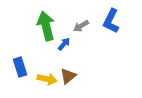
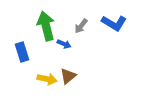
blue L-shape: moved 3 px right, 2 px down; rotated 85 degrees counterclockwise
gray arrow: rotated 21 degrees counterclockwise
blue arrow: rotated 72 degrees clockwise
blue rectangle: moved 2 px right, 15 px up
